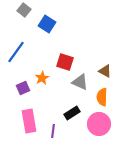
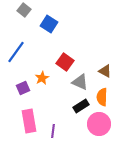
blue square: moved 2 px right
red square: rotated 18 degrees clockwise
black rectangle: moved 9 px right, 7 px up
